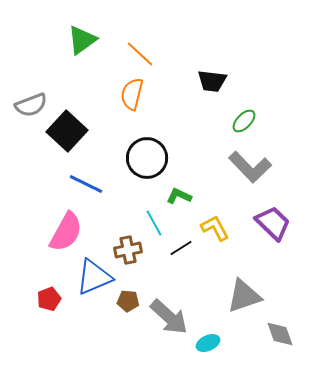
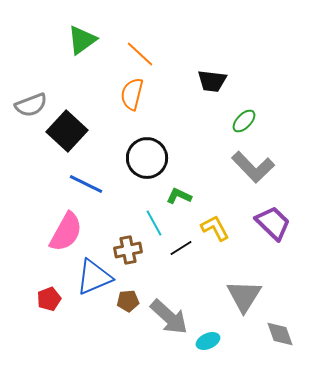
gray L-shape: moved 3 px right
gray triangle: rotated 39 degrees counterclockwise
brown pentagon: rotated 10 degrees counterclockwise
cyan ellipse: moved 2 px up
